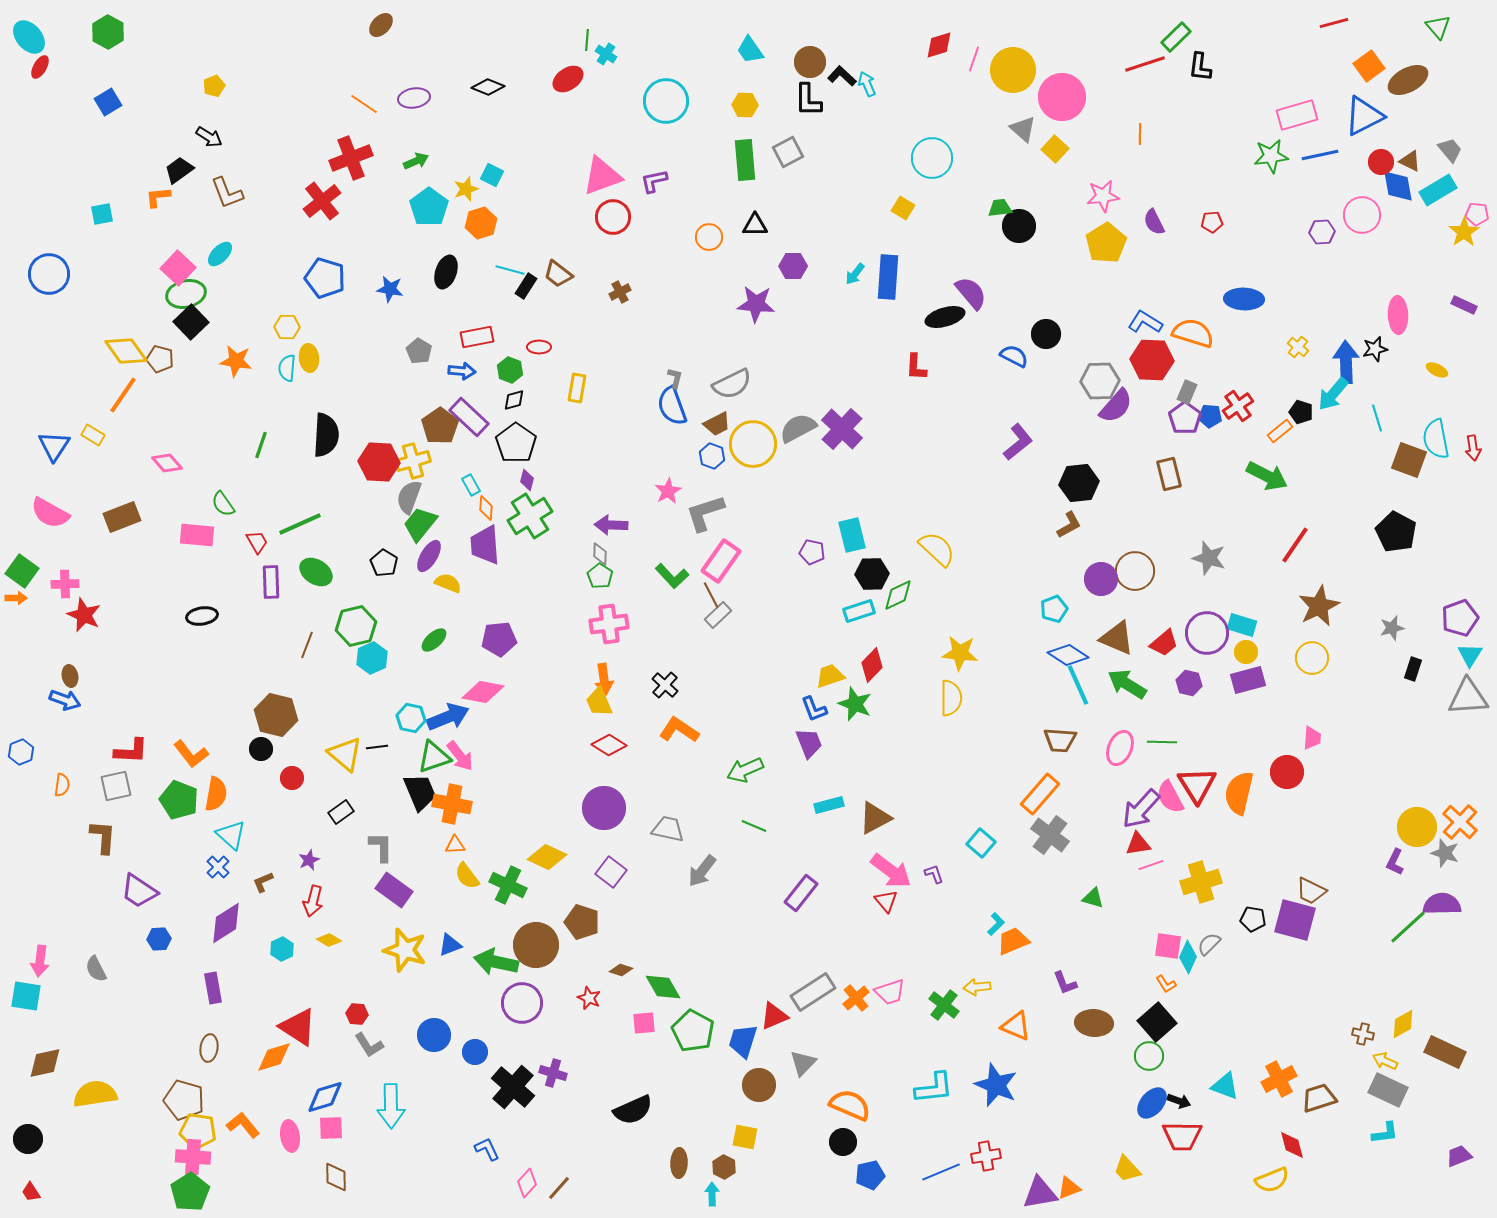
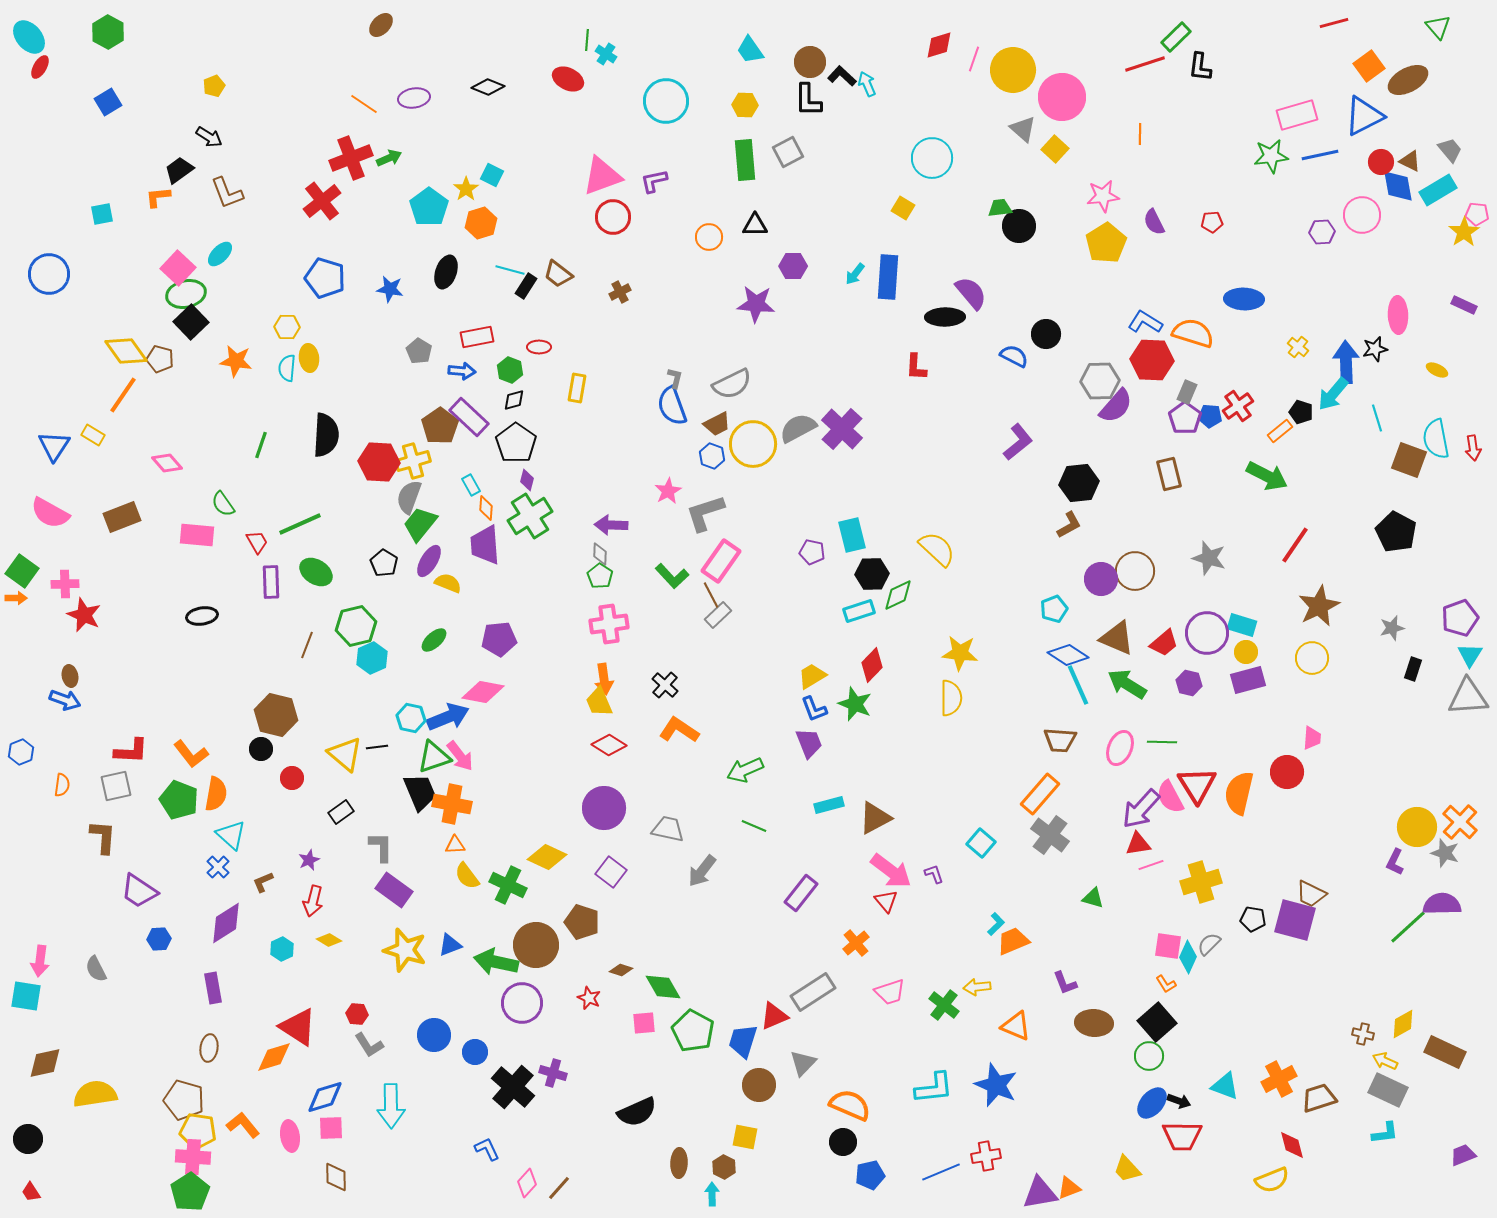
red ellipse at (568, 79): rotated 60 degrees clockwise
green arrow at (416, 161): moved 27 px left, 3 px up
yellow star at (466, 189): rotated 15 degrees counterclockwise
black ellipse at (945, 317): rotated 15 degrees clockwise
purple ellipse at (429, 556): moved 5 px down
yellow trapezoid at (830, 676): moved 18 px left; rotated 12 degrees counterclockwise
brown trapezoid at (1311, 891): moved 3 px down
orange cross at (856, 998): moved 55 px up
black semicircle at (633, 1110): moved 4 px right, 2 px down
purple trapezoid at (1459, 1156): moved 4 px right, 1 px up
